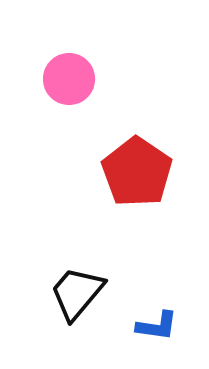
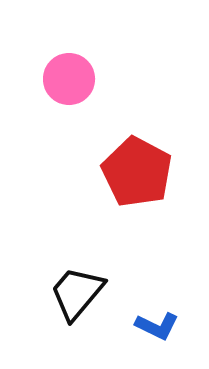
red pentagon: rotated 6 degrees counterclockwise
blue L-shape: rotated 18 degrees clockwise
